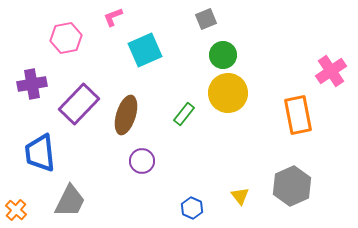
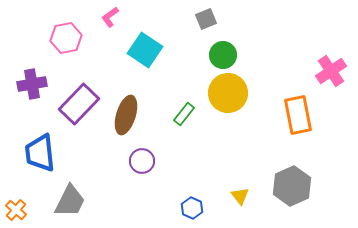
pink L-shape: moved 3 px left; rotated 15 degrees counterclockwise
cyan square: rotated 32 degrees counterclockwise
